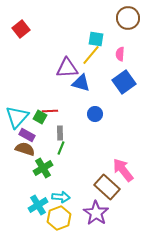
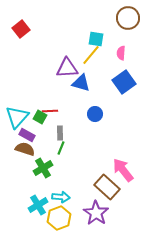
pink semicircle: moved 1 px right, 1 px up
